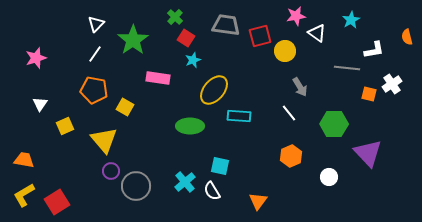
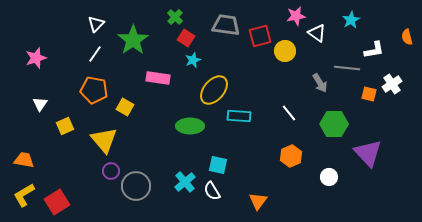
gray arrow at (300, 87): moved 20 px right, 4 px up
cyan square at (220, 166): moved 2 px left, 1 px up
